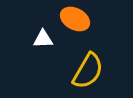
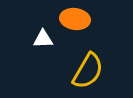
orange ellipse: rotated 20 degrees counterclockwise
